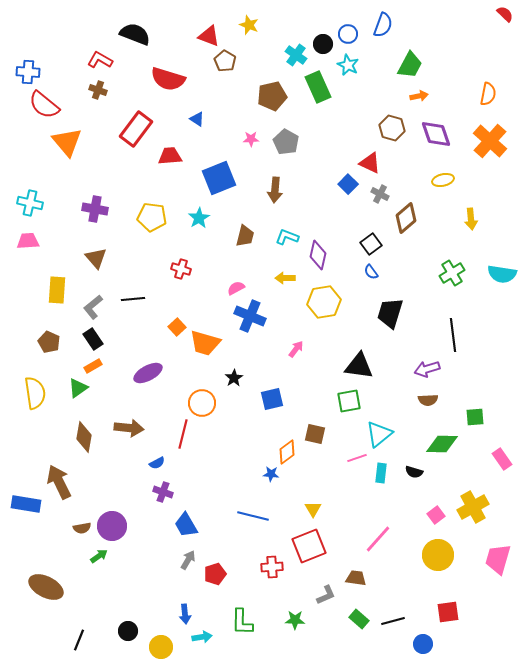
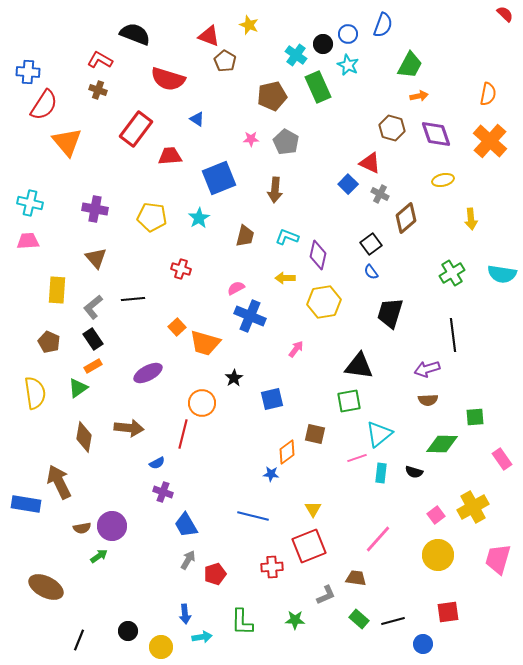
red semicircle at (44, 105): rotated 96 degrees counterclockwise
